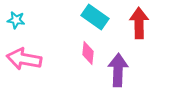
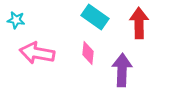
pink arrow: moved 13 px right, 6 px up
purple arrow: moved 4 px right
